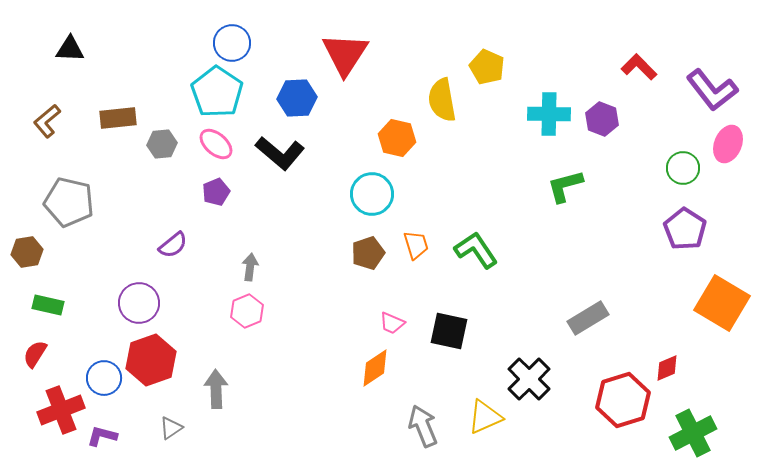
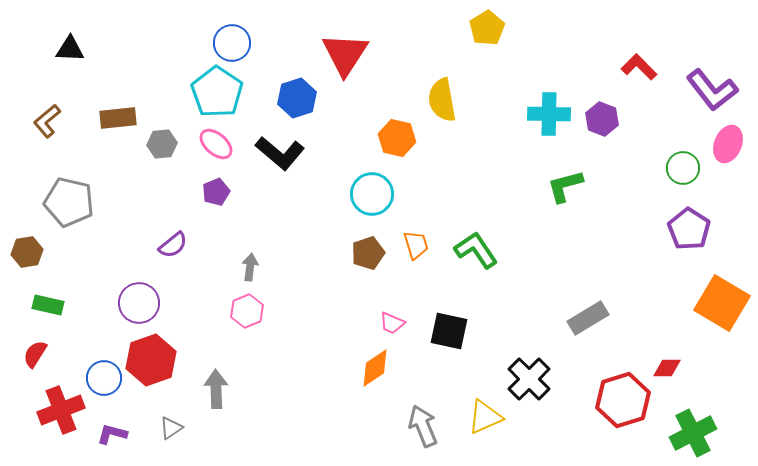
yellow pentagon at (487, 67): moved 39 px up; rotated 16 degrees clockwise
blue hexagon at (297, 98): rotated 15 degrees counterclockwise
purple pentagon at (685, 229): moved 4 px right
red diamond at (667, 368): rotated 24 degrees clockwise
purple L-shape at (102, 436): moved 10 px right, 2 px up
